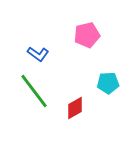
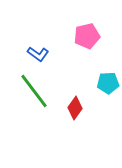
pink pentagon: moved 1 px down
red diamond: rotated 25 degrees counterclockwise
